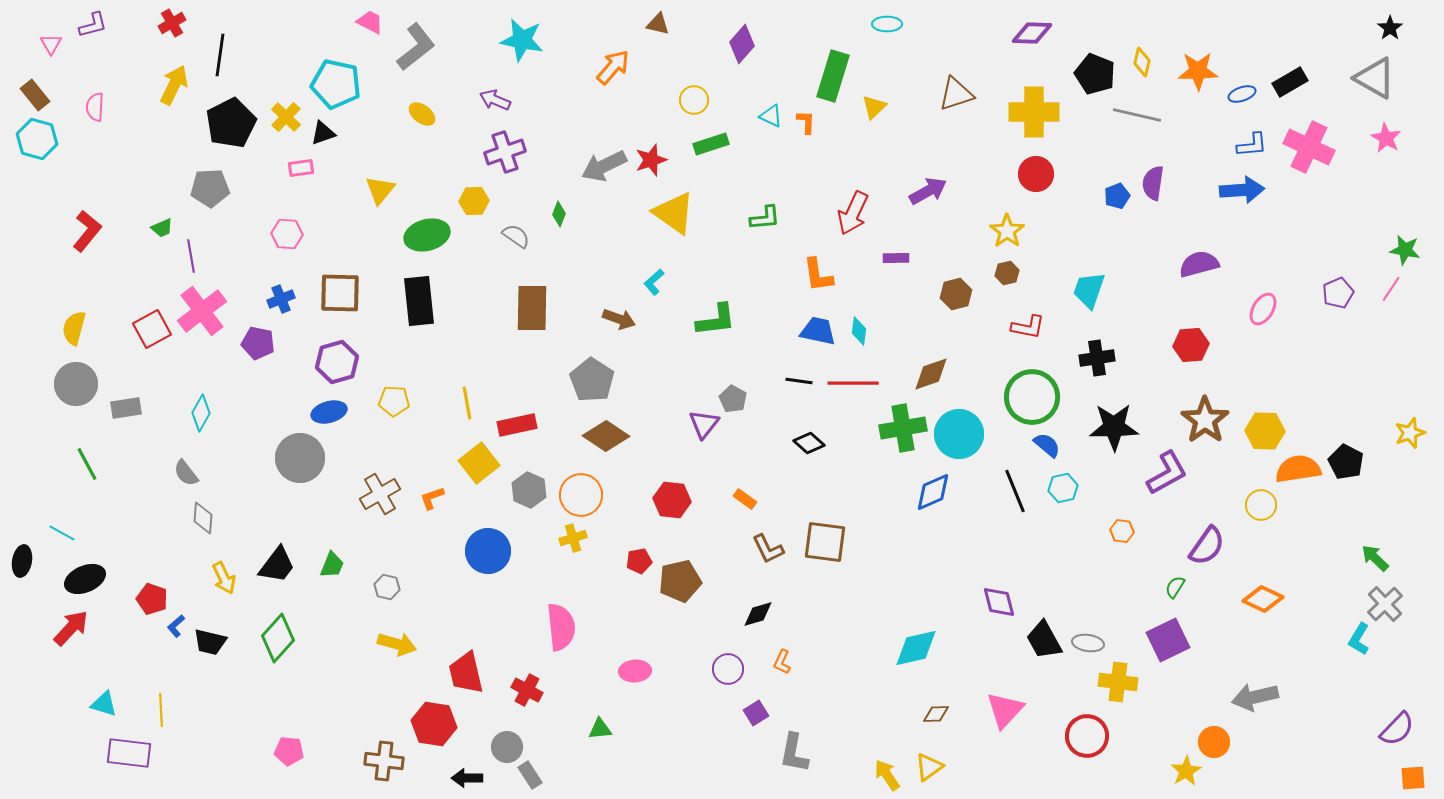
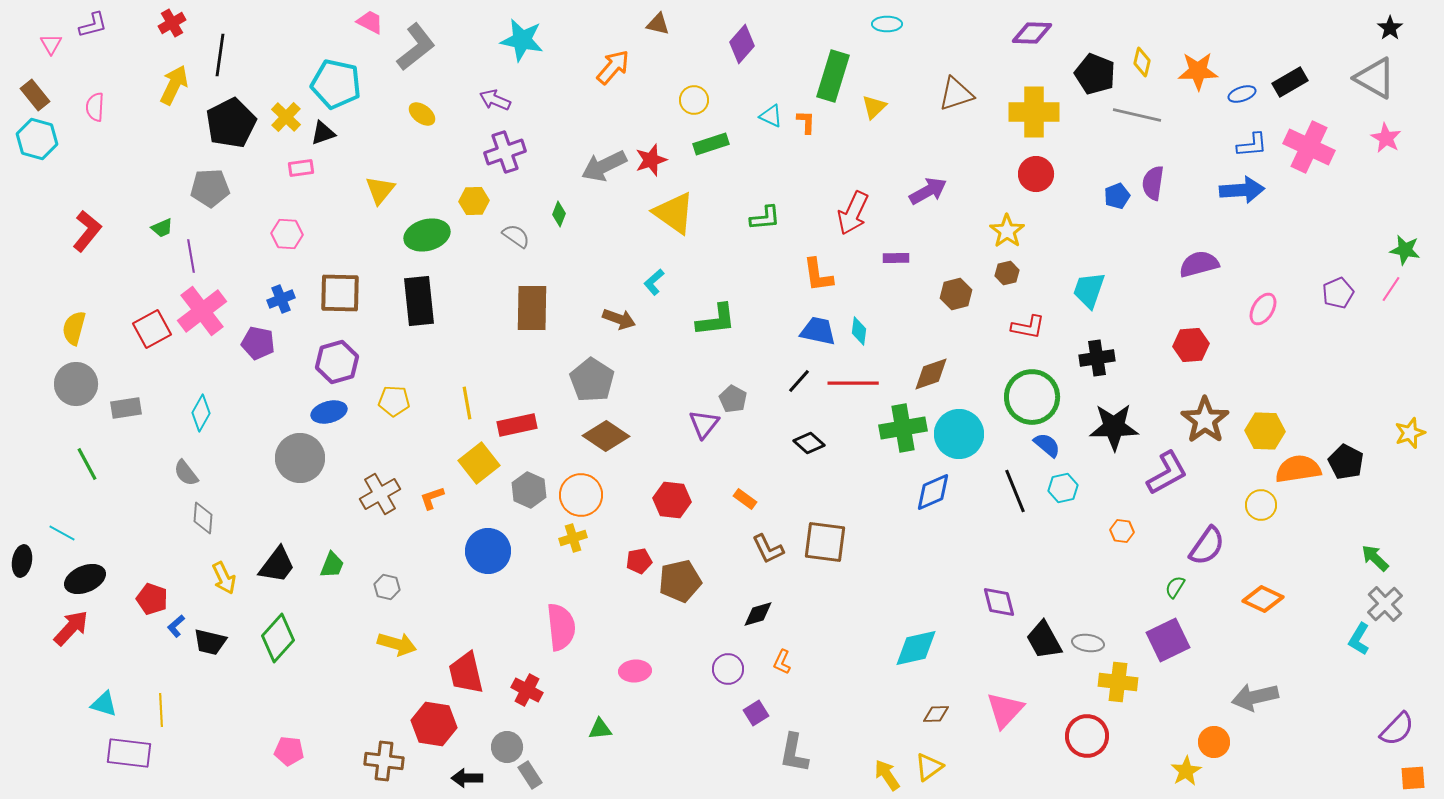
black line at (799, 381): rotated 56 degrees counterclockwise
